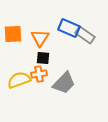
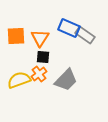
orange square: moved 3 px right, 2 px down
black square: moved 1 px up
orange cross: rotated 28 degrees counterclockwise
gray trapezoid: moved 2 px right, 3 px up
